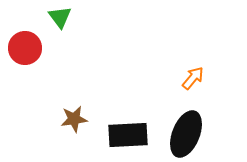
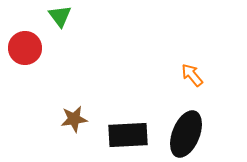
green triangle: moved 1 px up
orange arrow: moved 1 px left, 3 px up; rotated 80 degrees counterclockwise
